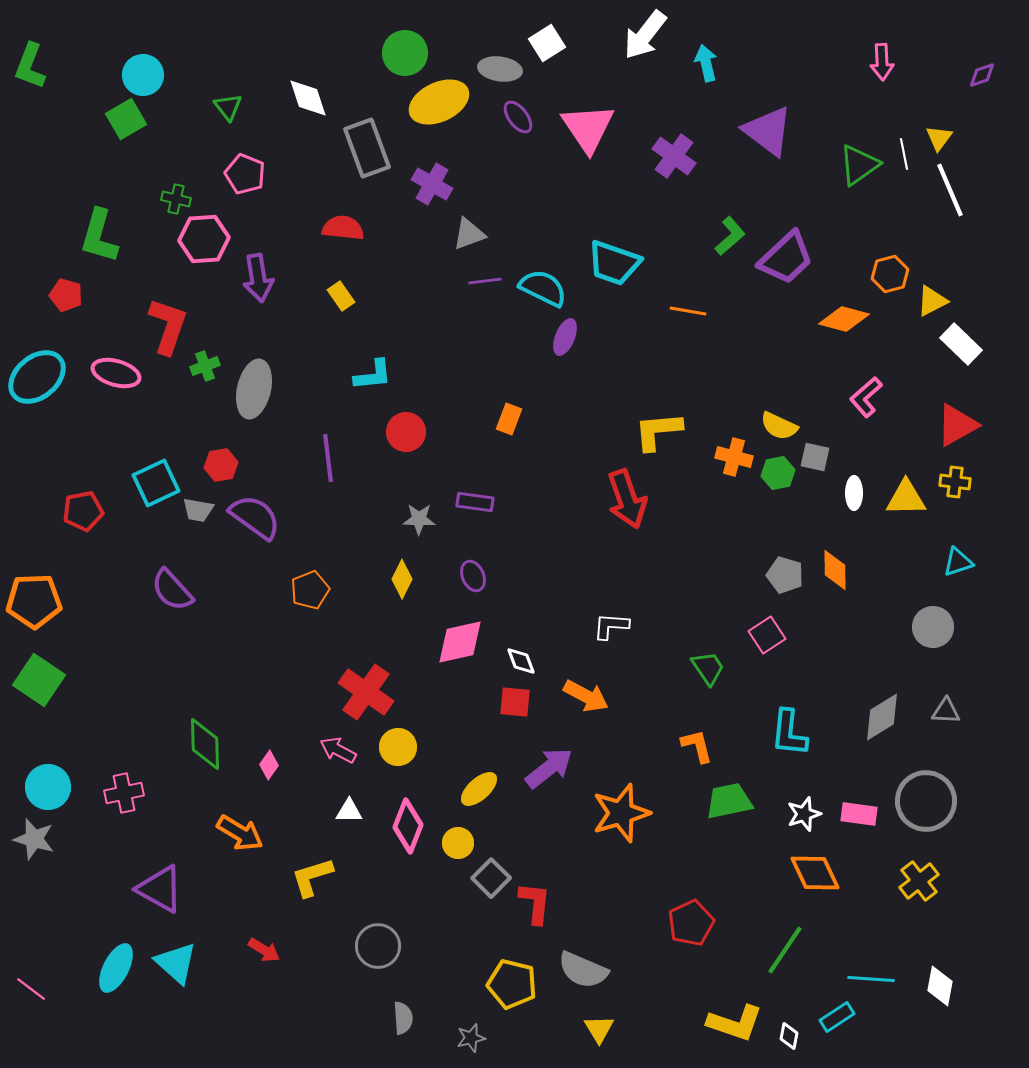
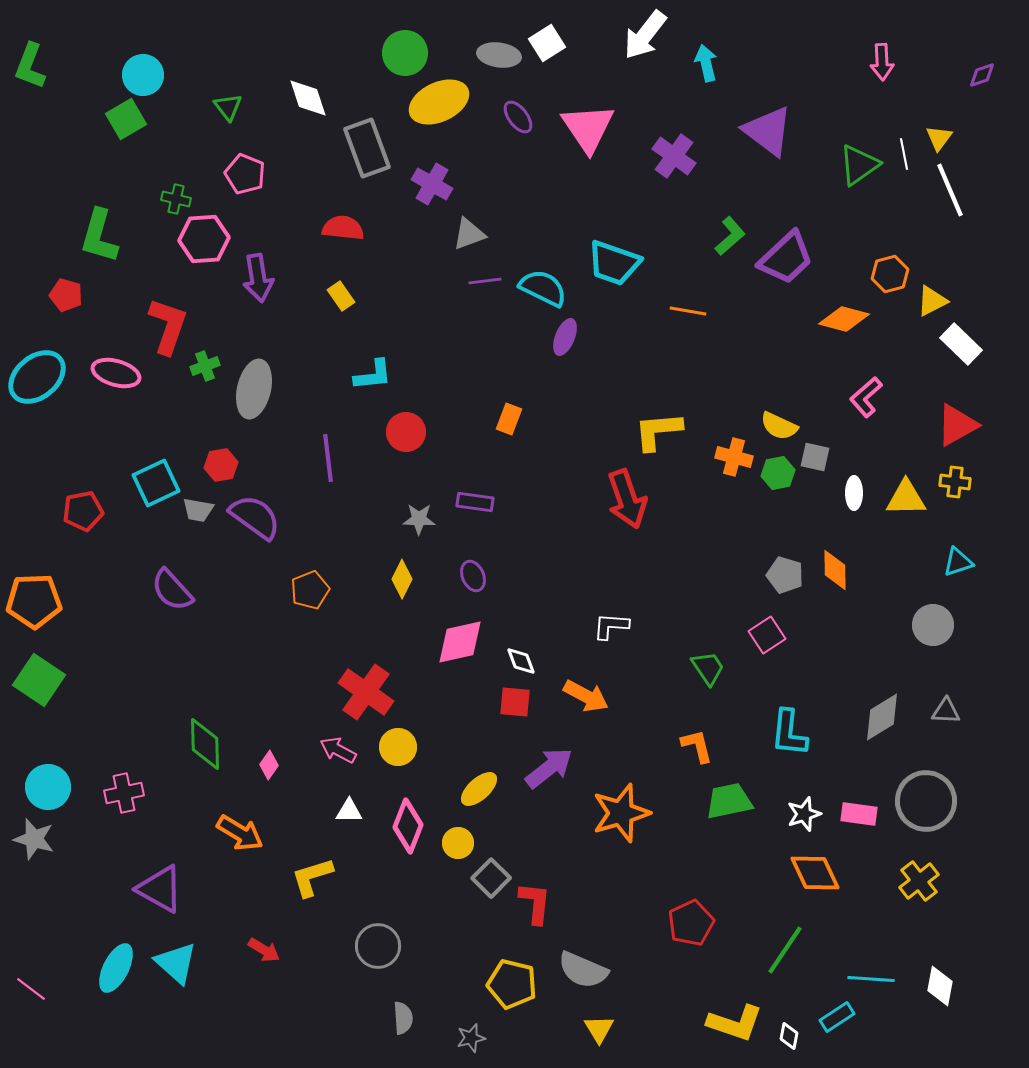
gray ellipse at (500, 69): moved 1 px left, 14 px up
gray circle at (933, 627): moved 2 px up
